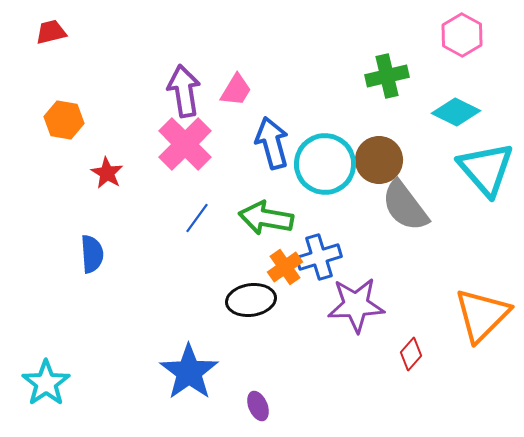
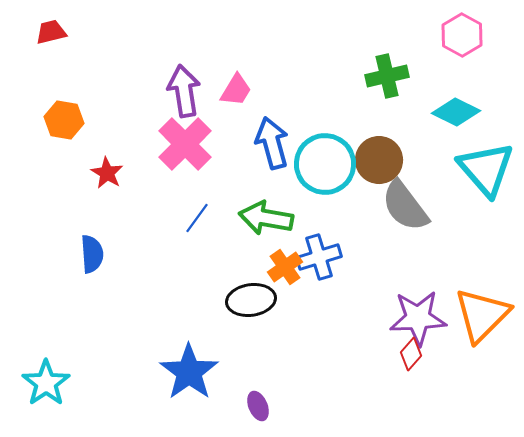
purple star: moved 62 px right, 13 px down
